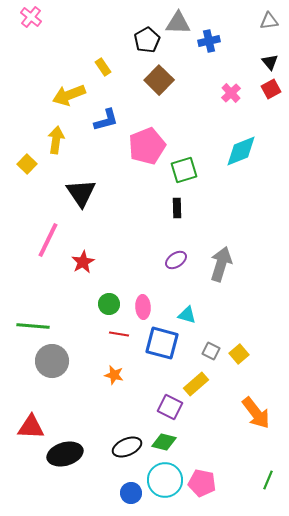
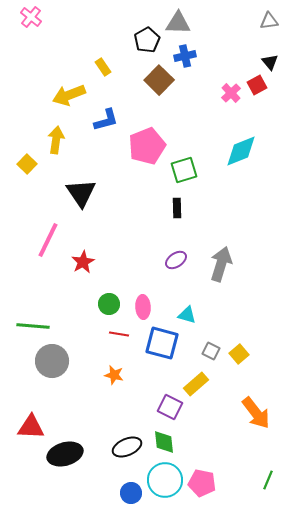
blue cross at (209, 41): moved 24 px left, 15 px down
red square at (271, 89): moved 14 px left, 4 px up
green diamond at (164, 442): rotated 70 degrees clockwise
